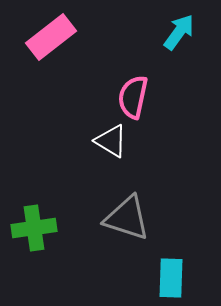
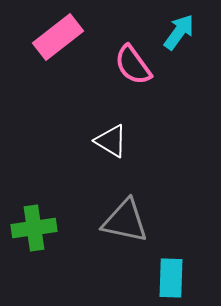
pink rectangle: moved 7 px right
pink semicircle: moved 32 px up; rotated 48 degrees counterclockwise
gray triangle: moved 2 px left, 3 px down; rotated 6 degrees counterclockwise
